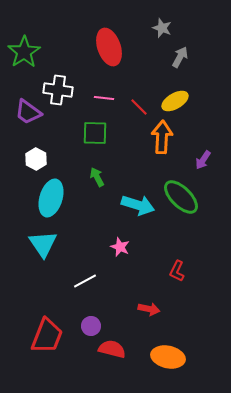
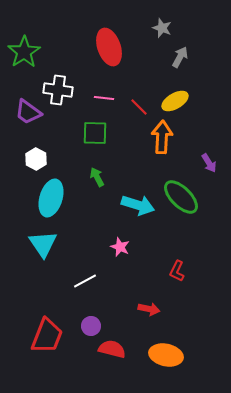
purple arrow: moved 6 px right, 3 px down; rotated 66 degrees counterclockwise
orange ellipse: moved 2 px left, 2 px up
